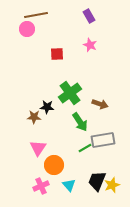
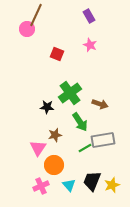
brown line: rotated 55 degrees counterclockwise
red square: rotated 24 degrees clockwise
brown star: moved 21 px right, 18 px down; rotated 16 degrees counterclockwise
black trapezoid: moved 5 px left
